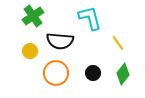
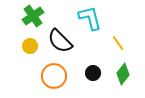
black semicircle: rotated 40 degrees clockwise
yellow circle: moved 5 px up
orange circle: moved 2 px left, 3 px down
